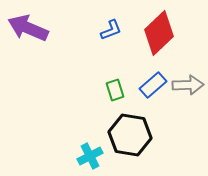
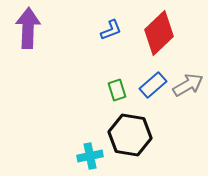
purple arrow: rotated 69 degrees clockwise
gray arrow: rotated 28 degrees counterclockwise
green rectangle: moved 2 px right
cyan cross: rotated 15 degrees clockwise
